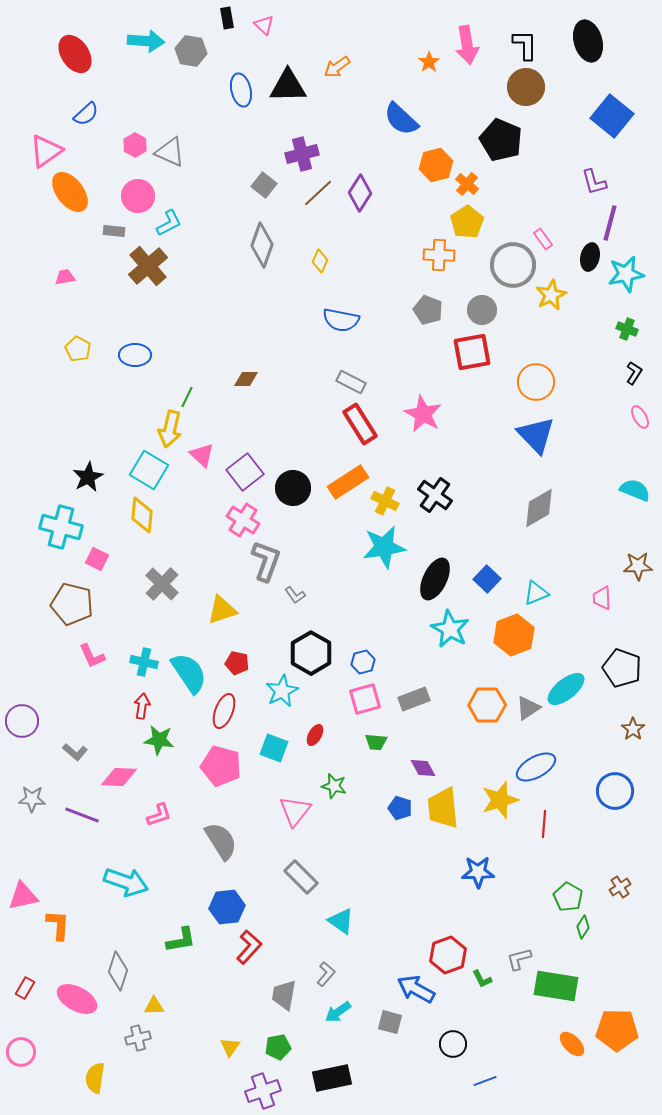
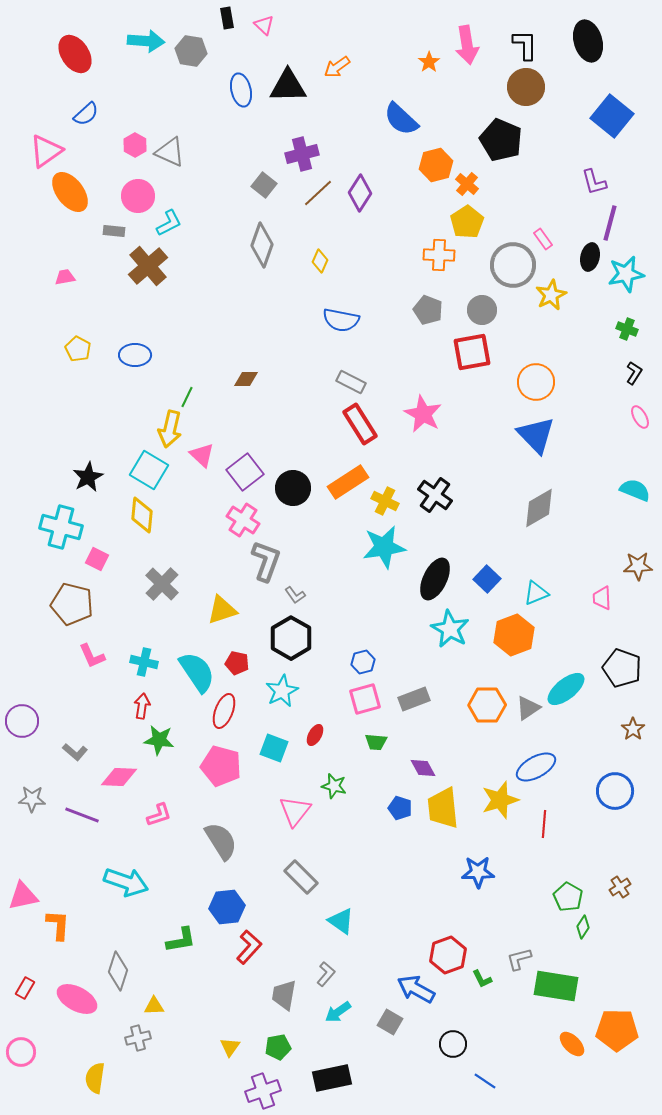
black hexagon at (311, 653): moved 20 px left, 15 px up
cyan semicircle at (189, 673): moved 8 px right, 1 px up
gray square at (390, 1022): rotated 15 degrees clockwise
blue line at (485, 1081): rotated 55 degrees clockwise
